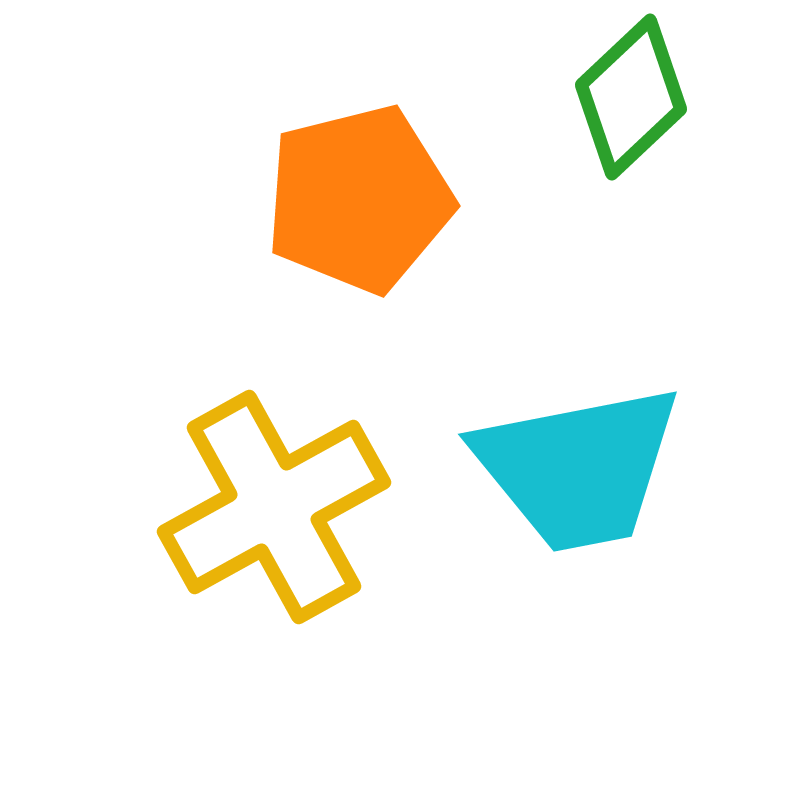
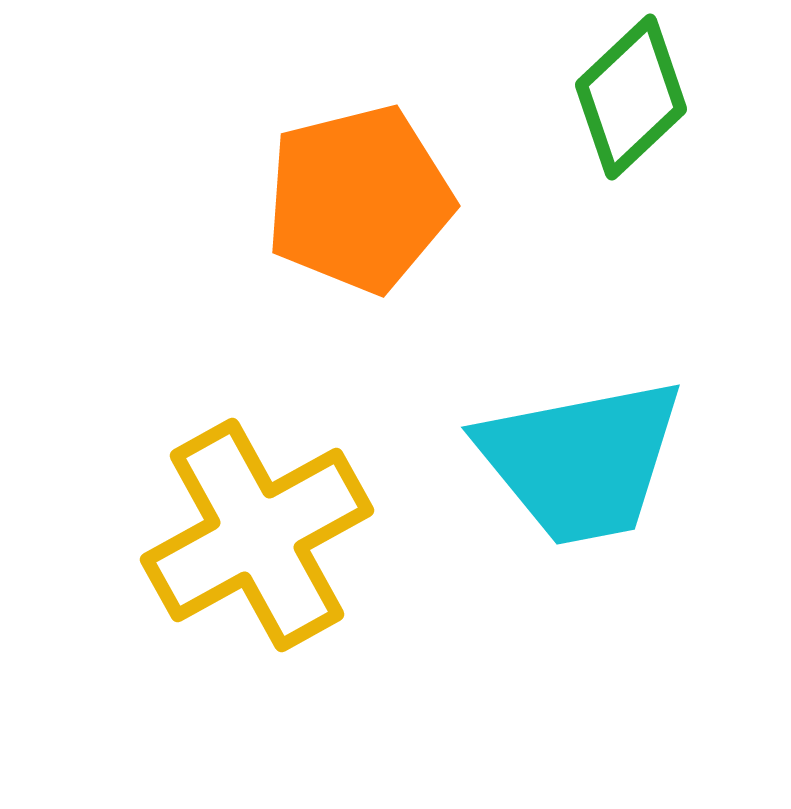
cyan trapezoid: moved 3 px right, 7 px up
yellow cross: moved 17 px left, 28 px down
